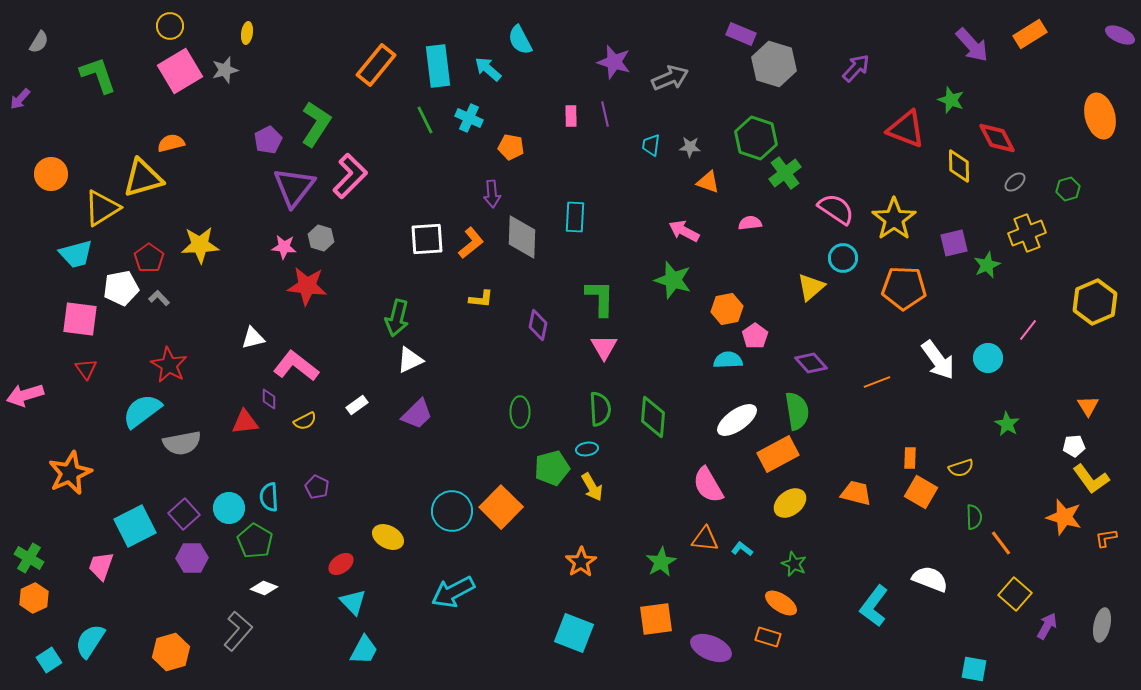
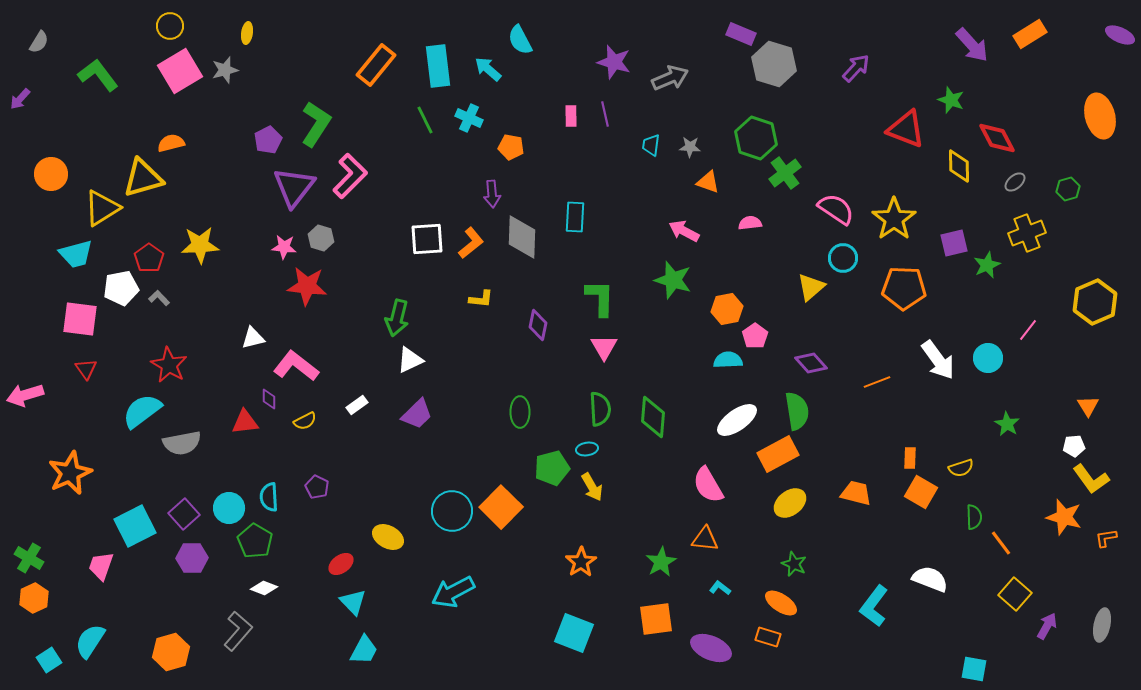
green L-shape at (98, 75): rotated 18 degrees counterclockwise
cyan L-shape at (742, 549): moved 22 px left, 39 px down
